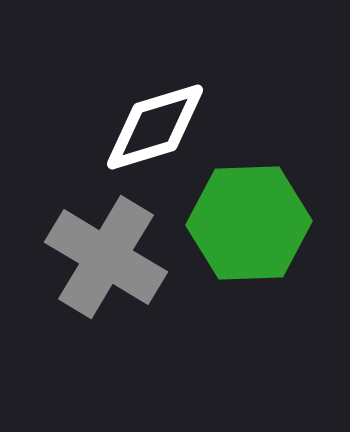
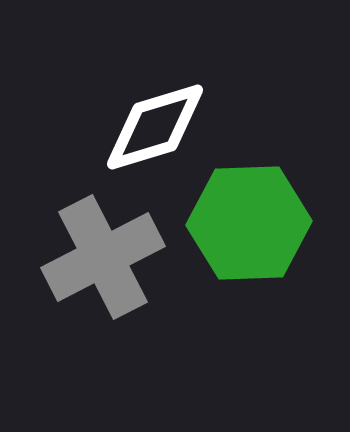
gray cross: moved 3 px left; rotated 32 degrees clockwise
